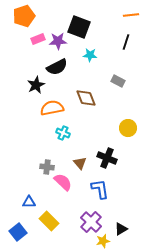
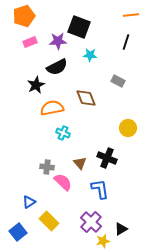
pink rectangle: moved 8 px left, 3 px down
blue triangle: rotated 32 degrees counterclockwise
